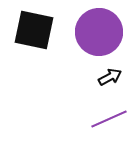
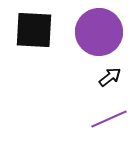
black square: rotated 9 degrees counterclockwise
black arrow: rotated 10 degrees counterclockwise
